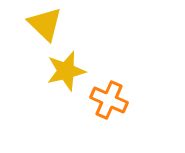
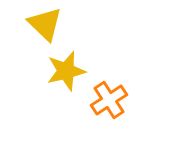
orange cross: rotated 33 degrees clockwise
